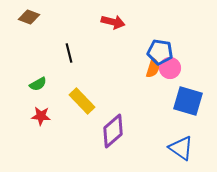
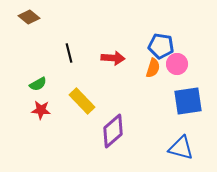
brown diamond: rotated 20 degrees clockwise
red arrow: moved 36 px down; rotated 10 degrees counterclockwise
blue pentagon: moved 1 px right, 6 px up
pink circle: moved 7 px right, 4 px up
blue square: rotated 24 degrees counterclockwise
red star: moved 6 px up
blue triangle: rotated 20 degrees counterclockwise
